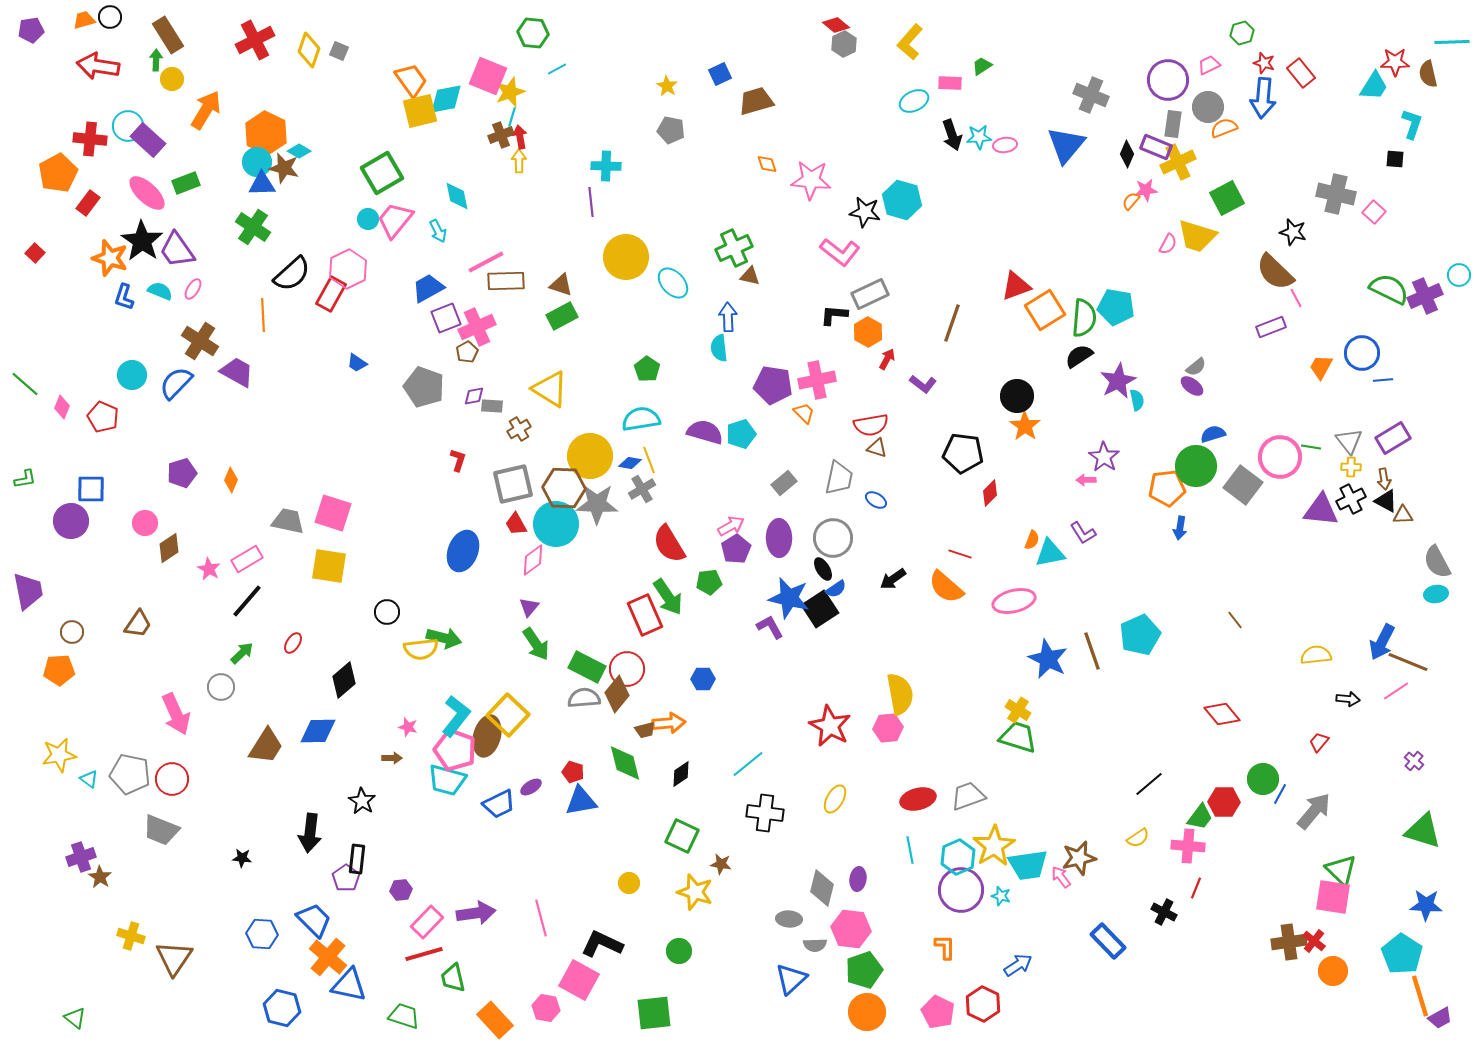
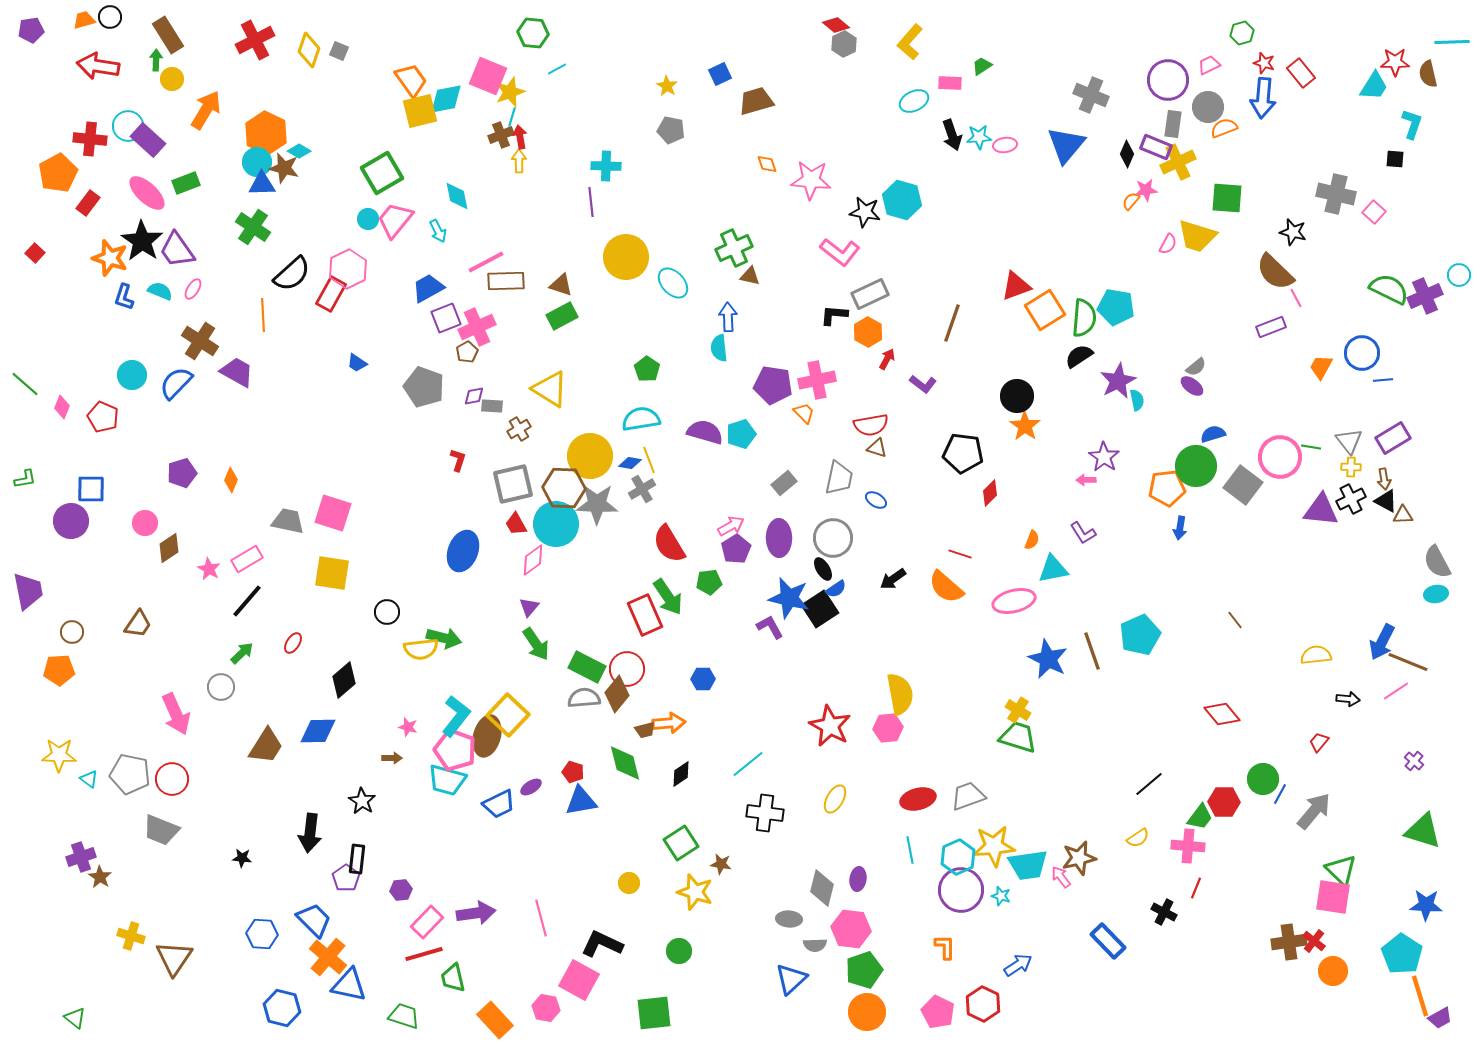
green square at (1227, 198): rotated 32 degrees clockwise
cyan triangle at (1050, 553): moved 3 px right, 16 px down
yellow square at (329, 566): moved 3 px right, 7 px down
yellow star at (59, 755): rotated 12 degrees clockwise
green square at (682, 836): moved 1 px left, 7 px down; rotated 32 degrees clockwise
yellow star at (994, 846): rotated 27 degrees clockwise
